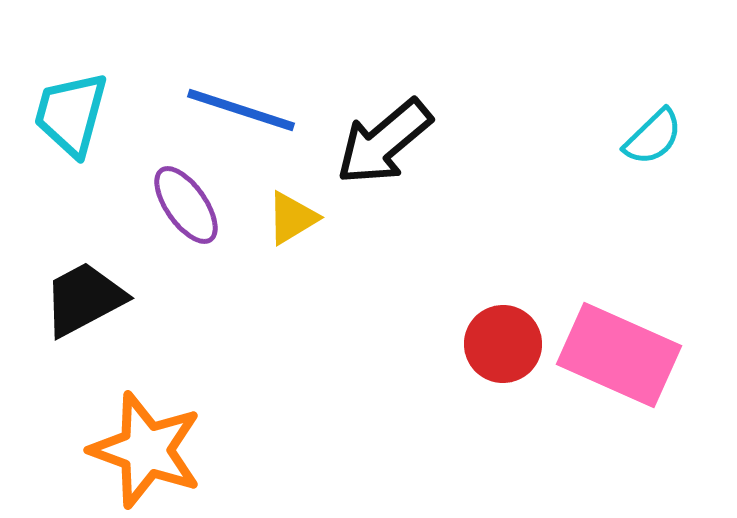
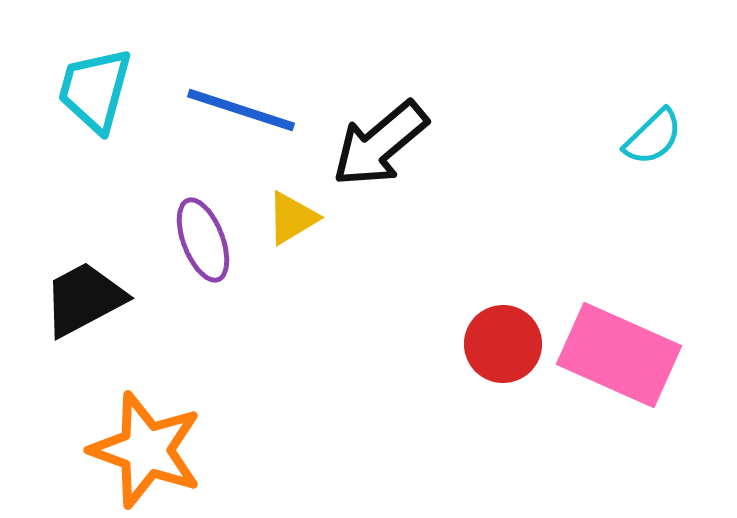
cyan trapezoid: moved 24 px right, 24 px up
black arrow: moved 4 px left, 2 px down
purple ellipse: moved 17 px right, 35 px down; rotated 14 degrees clockwise
